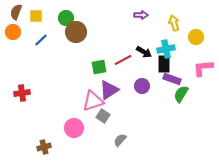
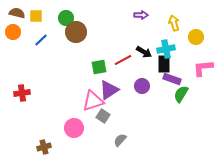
brown semicircle: moved 1 px right, 1 px down; rotated 84 degrees clockwise
